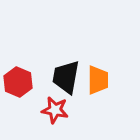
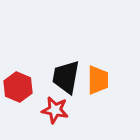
red hexagon: moved 5 px down
